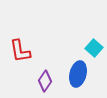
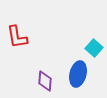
red L-shape: moved 3 px left, 14 px up
purple diamond: rotated 30 degrees counterclockwise
